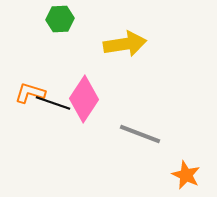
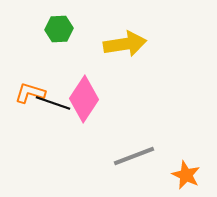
green hexagon: moved 1 px left, 10 px down
gray line: moved 6 px left, 22 px down; rotated 42 degrees counterclockwise
